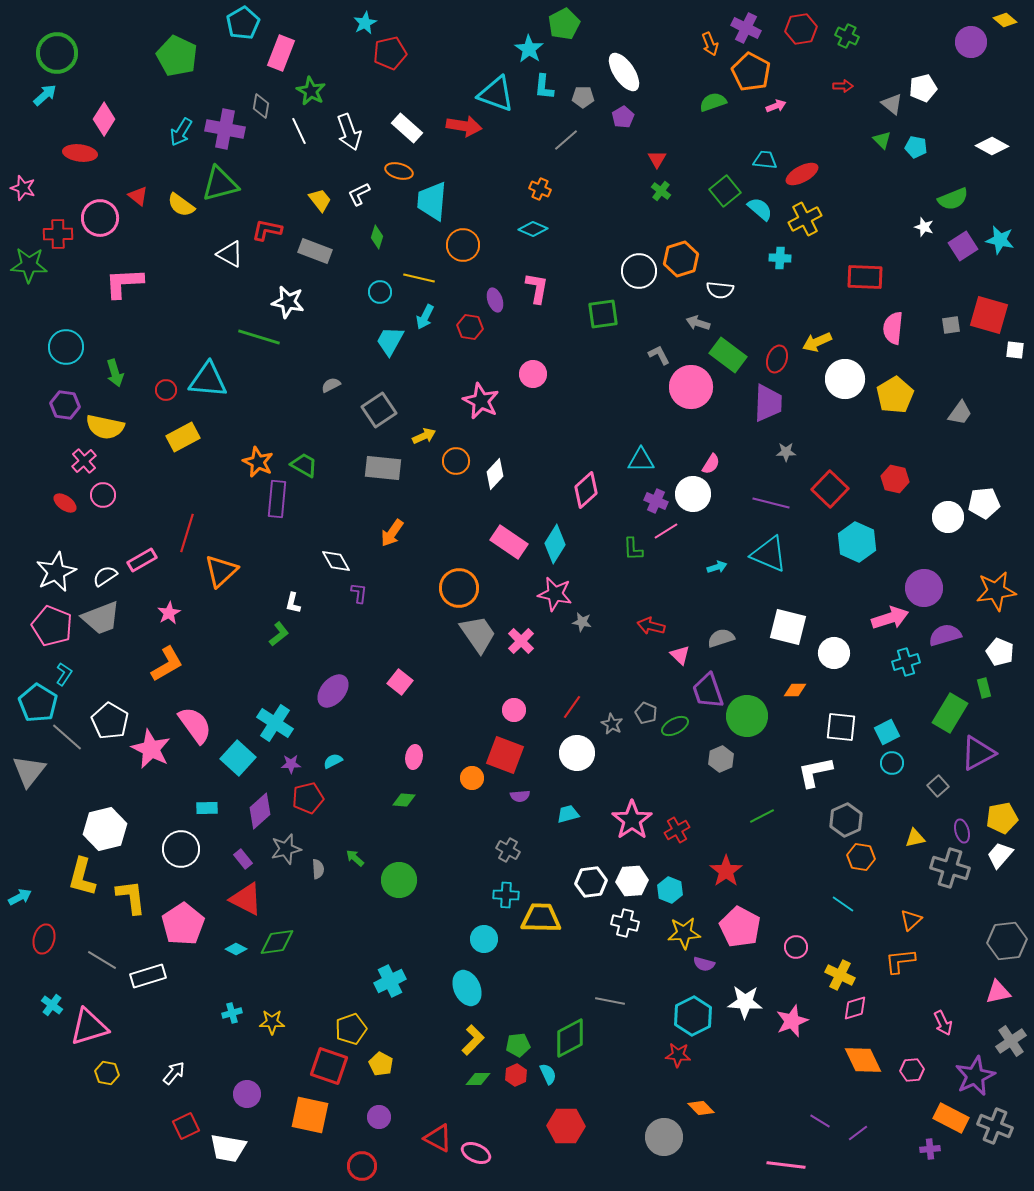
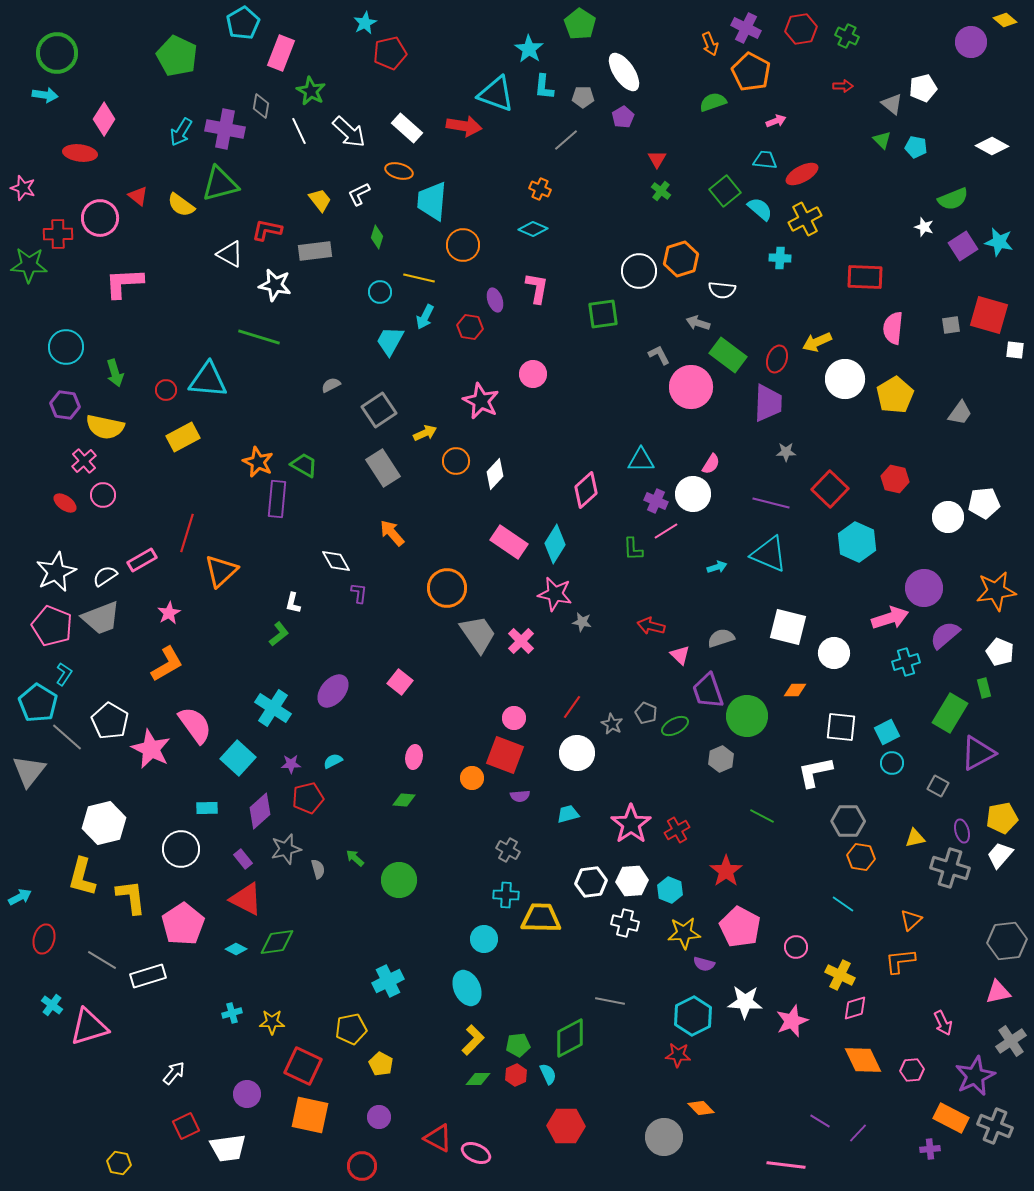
green pentagon at (564, 24): moved 16 px right; rotated 12 degrees counterclockwise
cyan arrow at (45, 95): rotated 50 degrees clockwise
pink arrow at (776, 106): moved 15 px down
white arrow at (349, 132): rotated 27 degrees counterclockwise
cyan star at (1000, 240): moved 1 px left, 2 px down
gray rectangle at (315, 251): rotated 28 degrees counterclockwise
white semicircle at (720, 290): moved 2 px right
white star at (288, 302): moved 13 px left, 17 px up
yellow arrow at (424, 436): moved 1 px right, 3 px up
gray rectangle at (383, 468): rotated 51 degrees clockwise
orange arrow at (392, 533): rotated 104 degrees clockwise
orange circle at (459, 588): moved 12 px left
purple semicircle at (945, 635): rotated 24 degrees counterclockwise
pink circle at (514, 710): moved 8 px down
cyan cross at (275, 723): moved 2 px left, 15 px up
gray square at (938, 786): rotated 20 degrees counterclockwise
green line at (762, 816): rotated 55 degrees clockwise
pink star at (632, 820): moved 1 px left, 4 px down
gray hexagon at (846, 820): moved 2 px right, 1 px down; rotated 24 degrees clockwise
white hexagon at (105, 829): moved 1 px left, 6 px up
gray semicircle at (318, 869): rotated 12 degrees counterclockwise
cyan cross at (390, 981): moved 2 px left
yellow pentagon at (351, 1029): rotated 8 degrees clockwise
red square at (329, 1066): moved 26 px left; rotated 6 degrees clockwise
yellow hexagon at (107, 1073): moved 12 px right, 90 px down
purple line at (858, 1133): rotated 10 degrees counterclockwise
white trapezoid at (228, 1148): rotated 18 degrees counterclockwise
